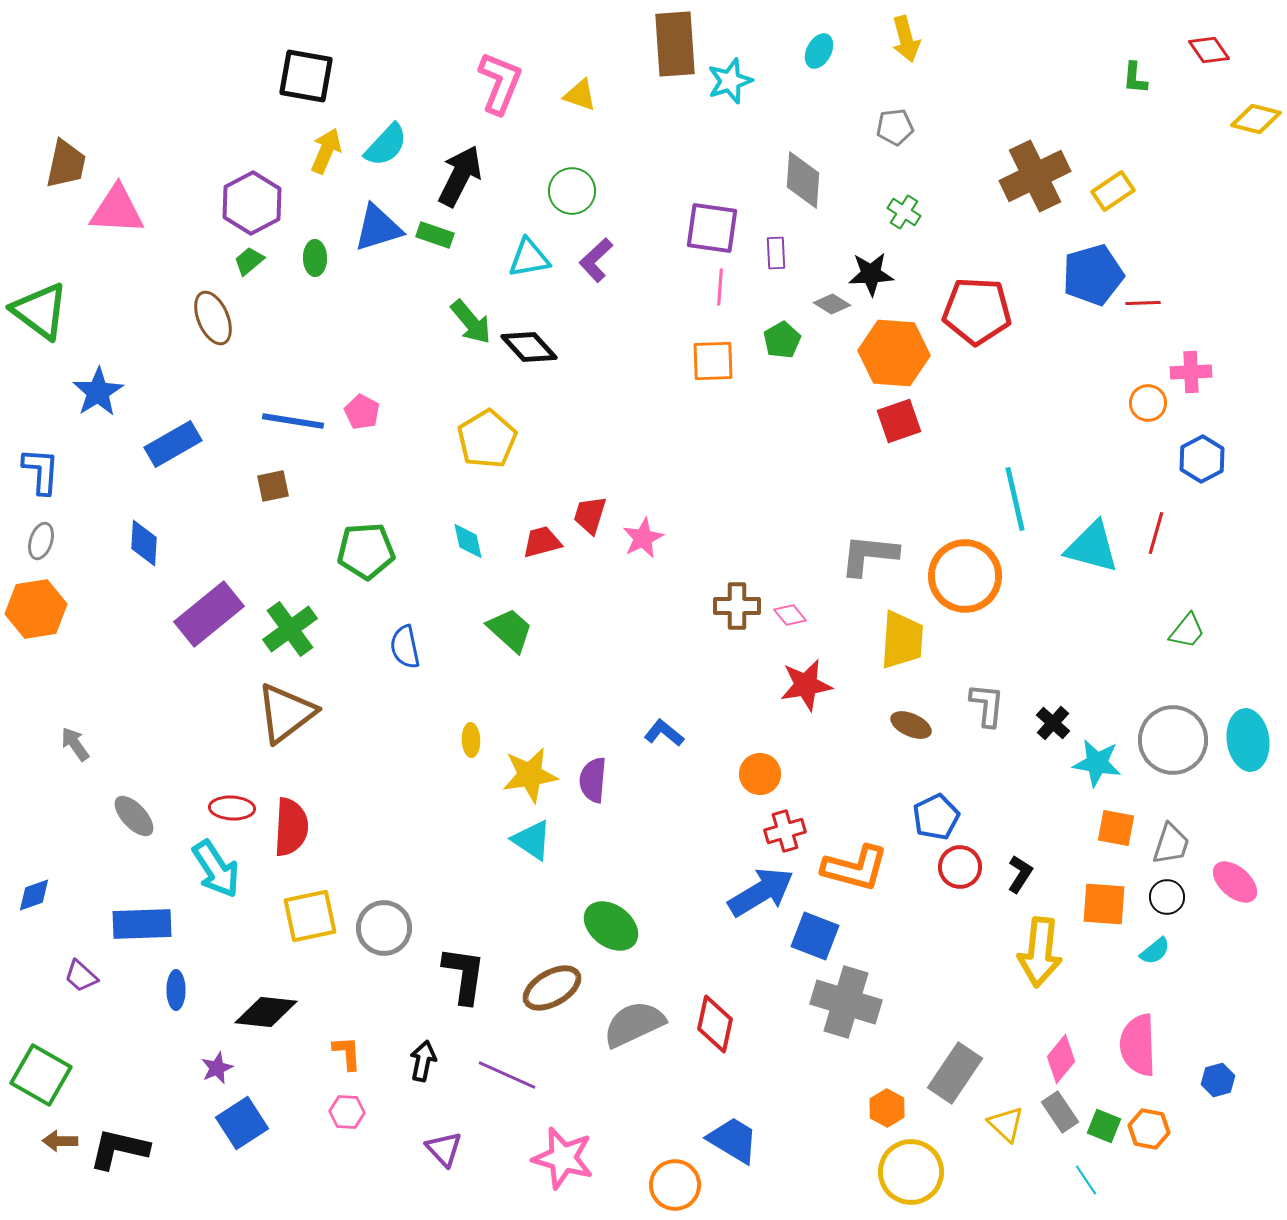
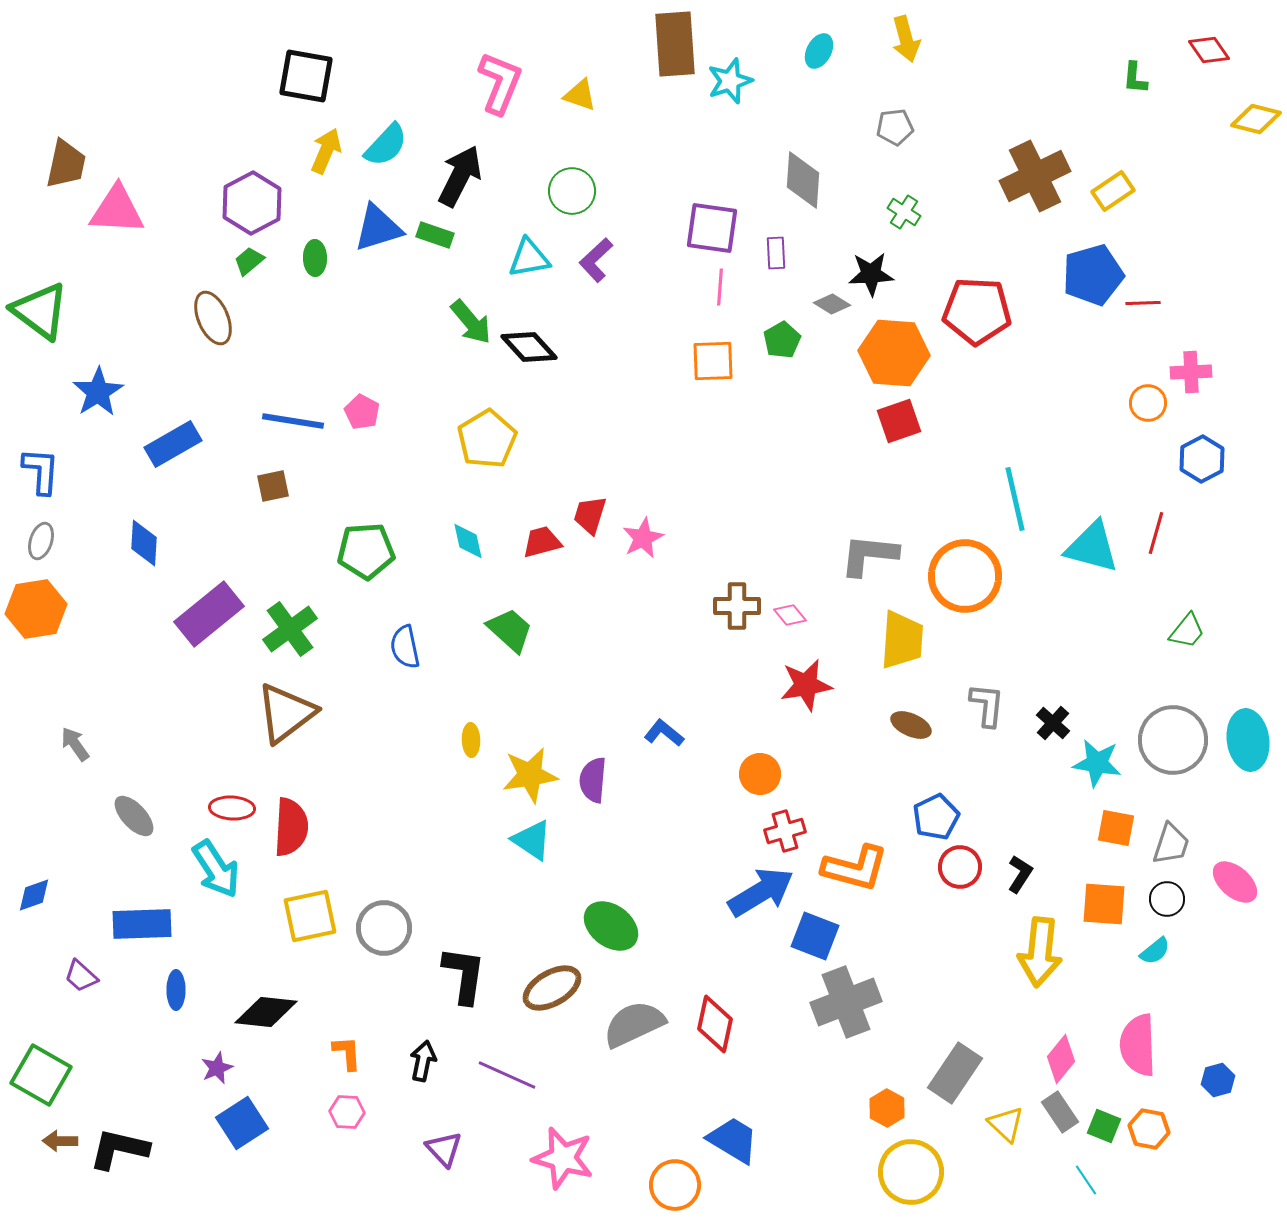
black circle at (1167, 897): moved 2 px down
gray cross at (846, 1002): rotated 38 degrees counterclockwise
